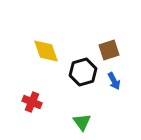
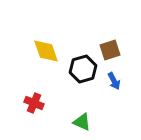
brown square: moved 1 px right
black hexagon: moved 3 px up
red cross: moved 2 px right, 1 px down
green triangle: rotated 30 degrees counterclockwise
